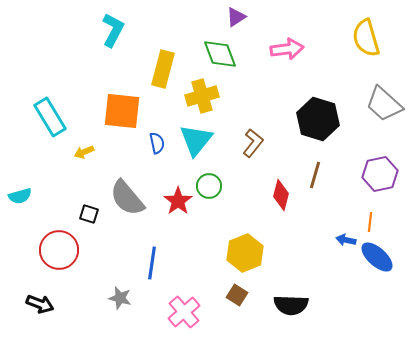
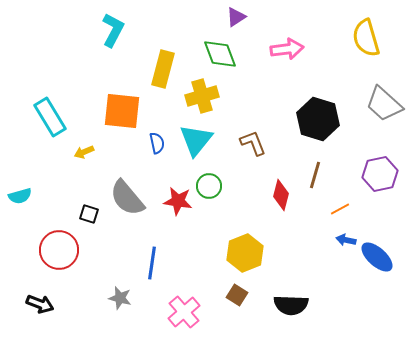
brown L-shape: rotated 60 degrees counterclockwise
red star: rotated 28 degrees counterclockwise
orange line: moved 30 px left, 13 px up; rotated 54 degrees clockwise
